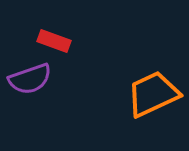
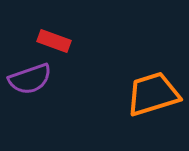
orange trapezoid: rotated 8 degrees clockwise
